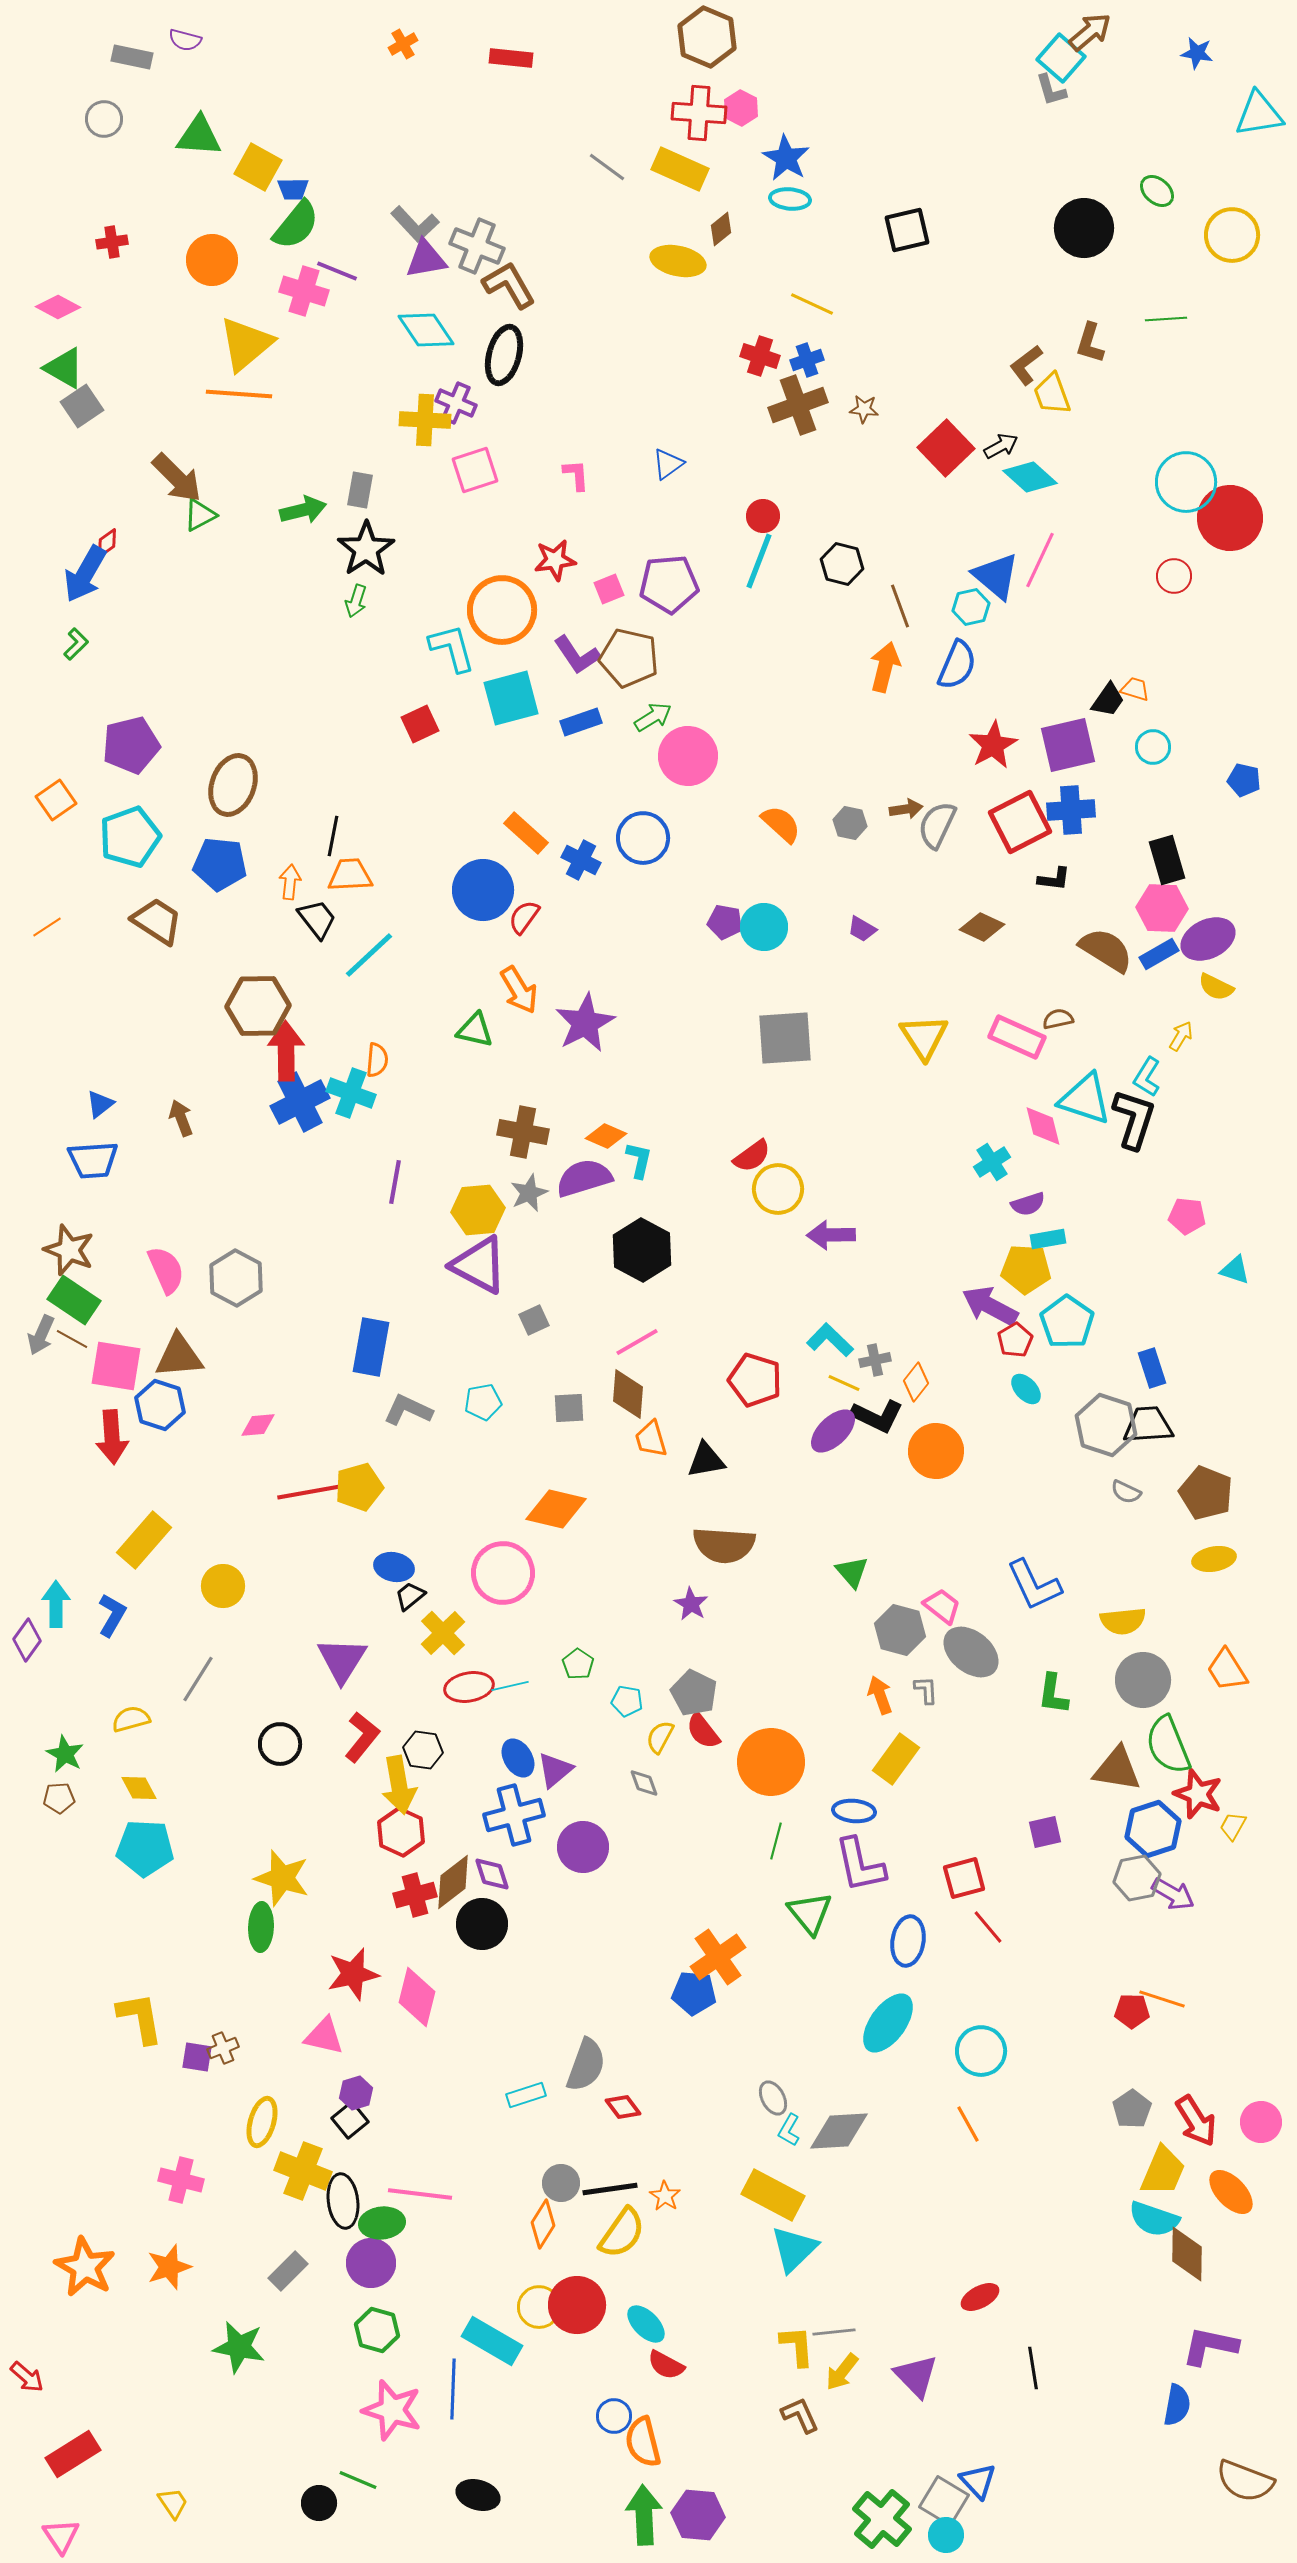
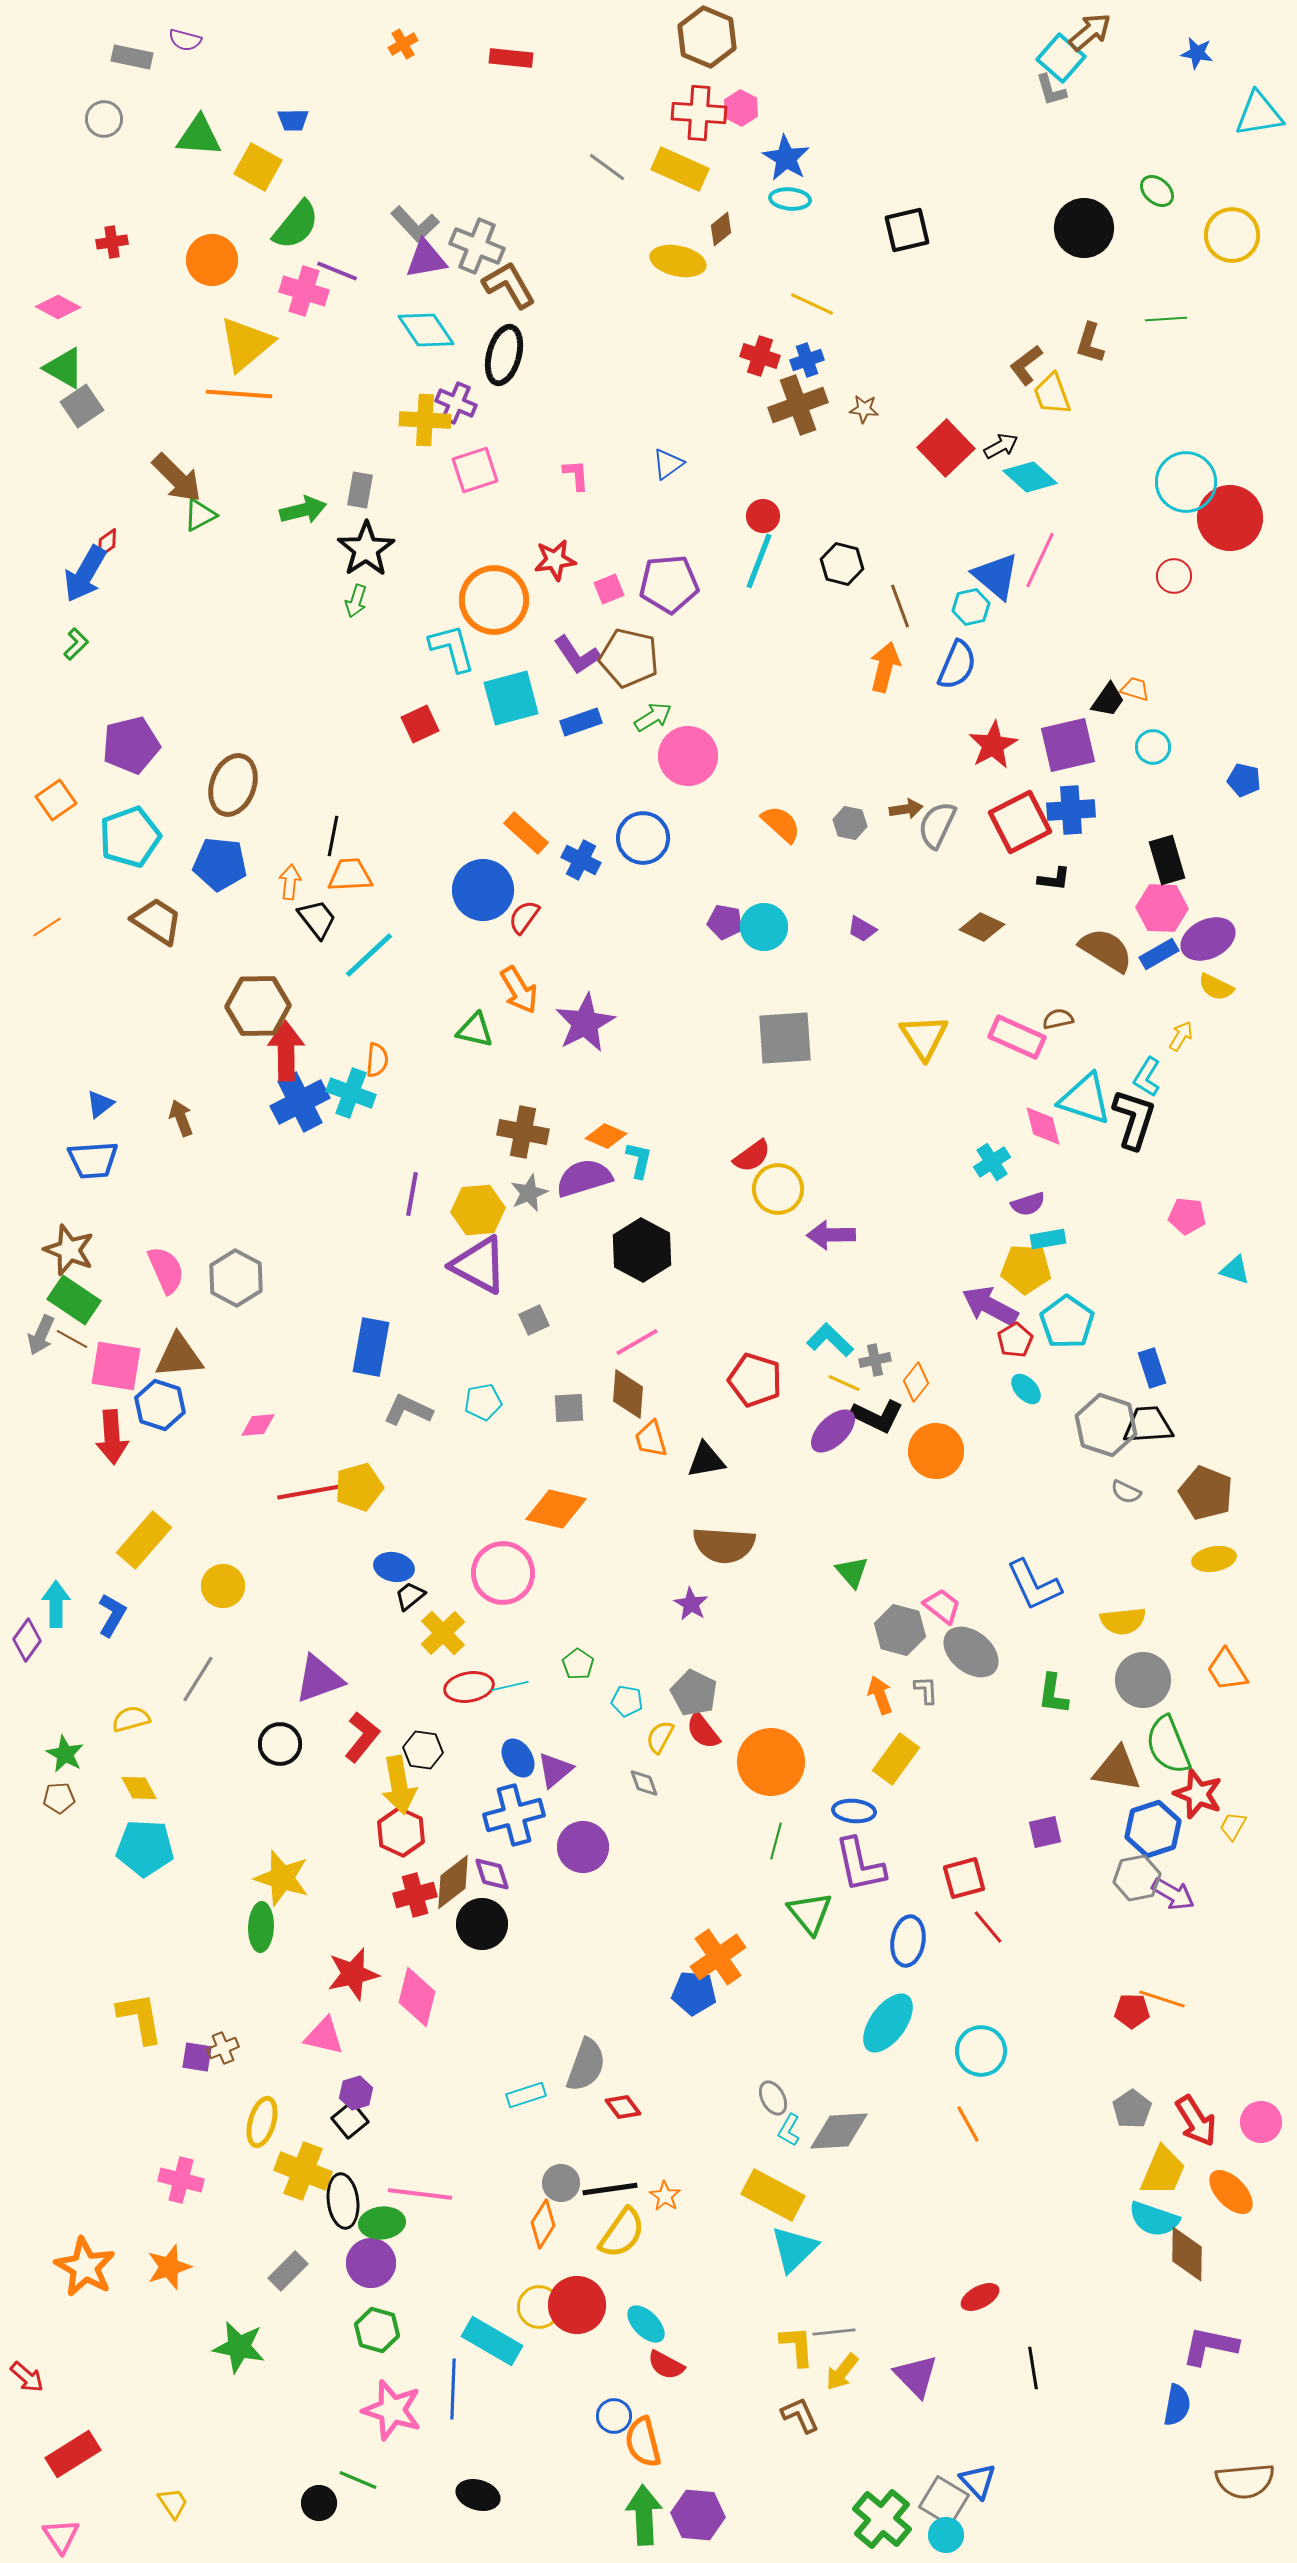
blue trapezoid at (293, 189): moved 69 px up
orange circle at (502, 610): moved 8 px left, 10 px up
purple line at (395, 1182): moved 17 px right, 12 px down
purple triangle at (342, 1660): moved 23 px left, 19 px down; rotated 38 degrees clockwise
brown semicircle at (1245, 2481): rotated 26 degrees counterclockwise
